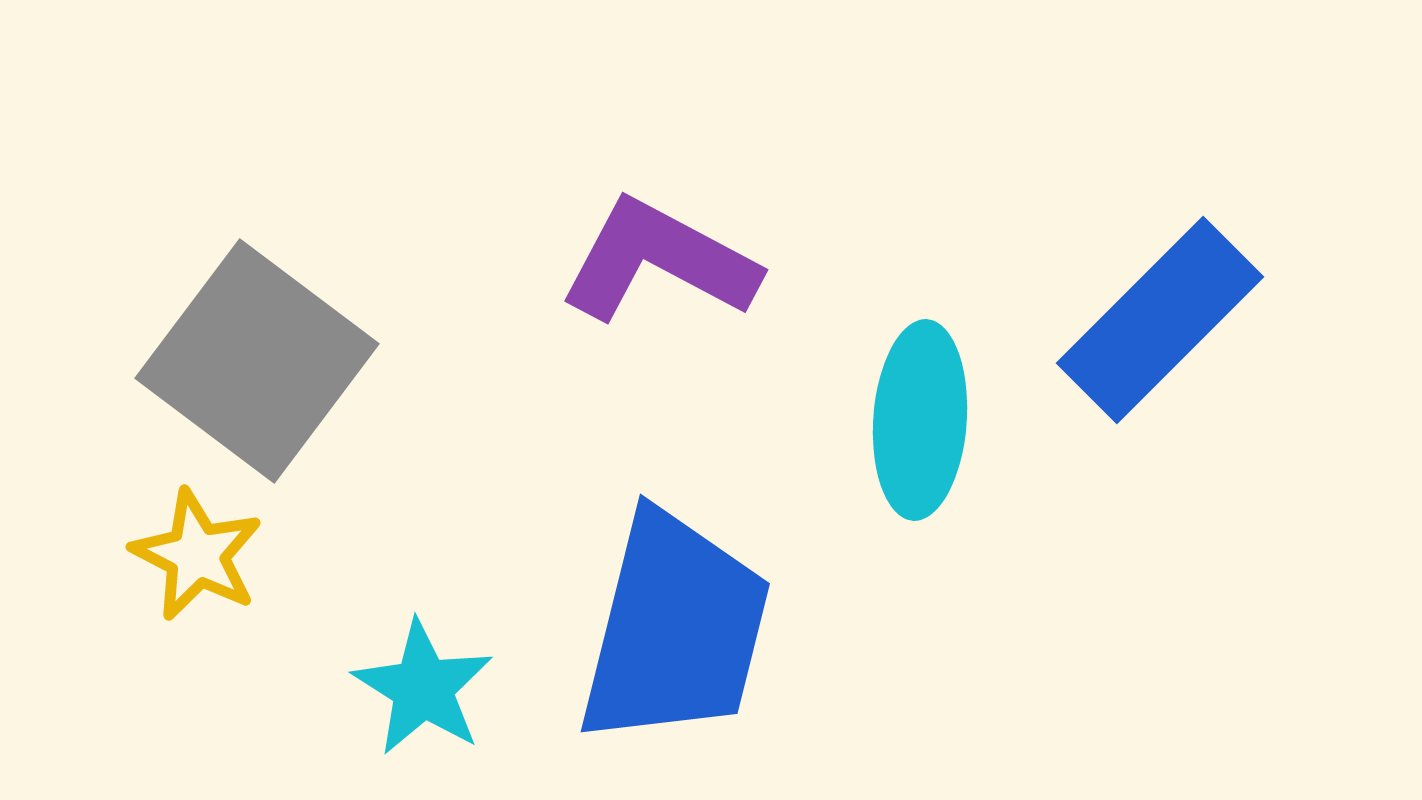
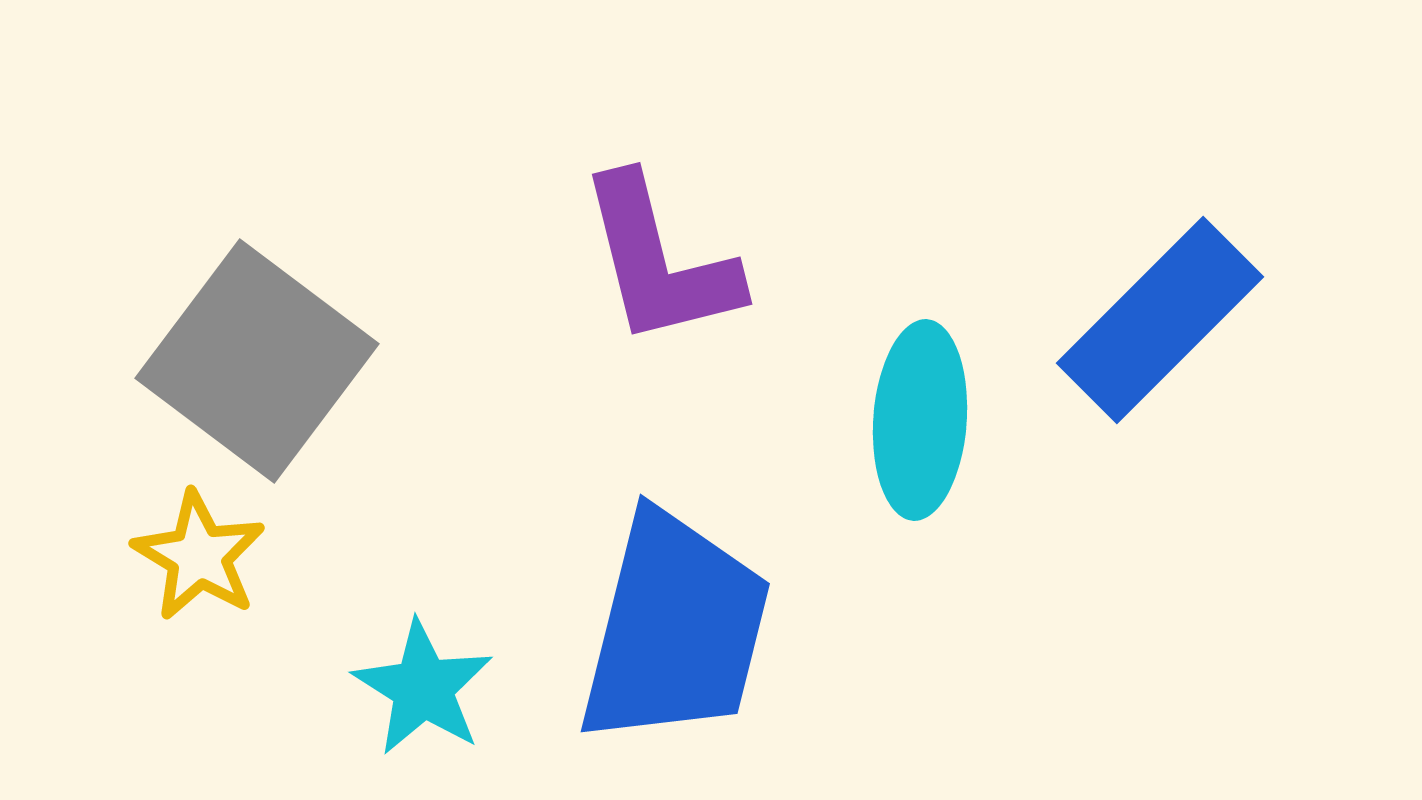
purple L-shape: rotated 132 degrees counterclockwise
yellow star: moved 2 px right, 1 px down; rotated 4 degrees clockwise
